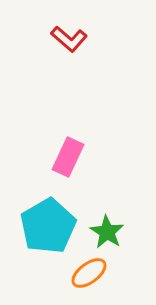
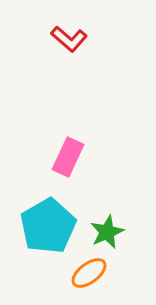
green star: rotated 16 degrees clockwise
